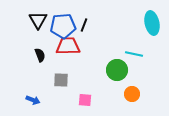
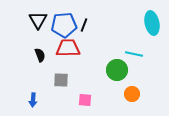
blue pentagon: moved 1 px right, 1 px up
red trapezoid: moved 2 px down
blue arrow: rotated 72 degrees clockwise
